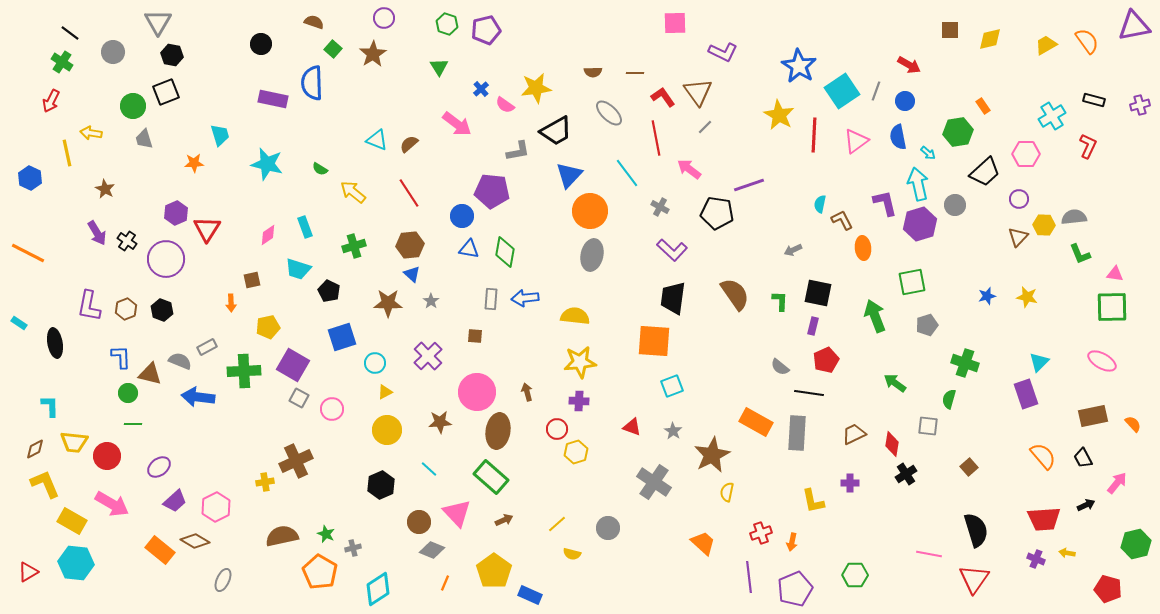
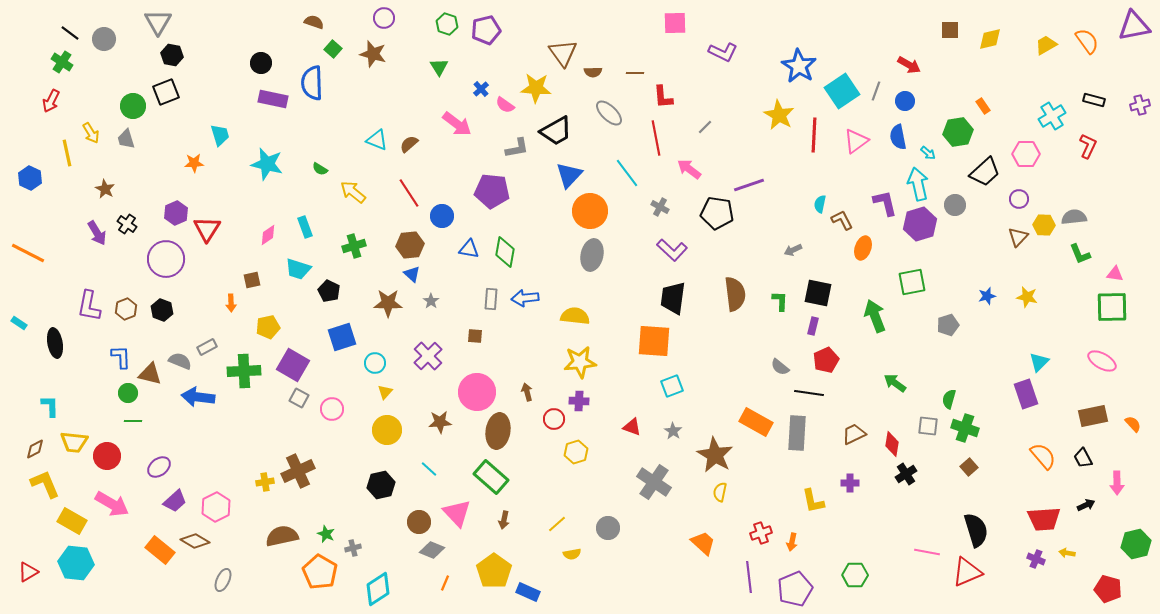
black circle at (261, 44): moved 19 px down
gray circle at (113, 52): moved 9 px left, 13 px up
brown star at (373, 54): rotated 24 degrees counterclockwise
yellow star at (536, 88): rotated 12 degrees clockwise
brown triangle at (698, 92): moved 135 px left, 39 px up
red L-shape at (663, 97): rotated 150 degrees counterclockwise
yellow arrow at (91, 133): rotated 130 degrees counterclockwise
gray trapezoid at (144, 139): moved 18 px left
gray L-shape at (518, 151): moved 1 px left, 3 px up
blue circle at (462, 216): moved 20 px left
black cross at (127, 241): moved 17 px up
orange ellipse at (863, 248): rotated 25 degrees clockwise
brown semicircle at (735, 294): rotated 28 degrees clockwise
gray pentagon at (927, 325): moved 21 px right
green cross at (965, 363): moved 65 px down
yellow triangle at (385, 392): rotated 21 degrees counterclockwise
green line at (133, 424): moved 3 px up
red circle at (557, 429): moved 3 px left, 10 px up
brown star at (712, 455): moved 3 px right; rotated 15 degrees counterclockwise
brown cross at (296, 461): moved 2 px right, 10 px down
pink arrow at (1117, 483): rotated 140 degrees clockwise
black hexagon at (381, 485): rotated 12 degrees clockwise
yellow semicircle at (727, 492): moved 7 px left
brown arrow at (504, 520): rotated 126 degrees clockwise
yellow semicircle at (572, 554): rotated 24 degrees counterclockwise
pink line at (929, 554): moved 2 px left, 2 px up
red triangle at (974, 579): moved 7 px left, 7 px up; rotated 32 degrees clockwise
blue rectangle at (530, 595): moved 2 px left, 3 px up
